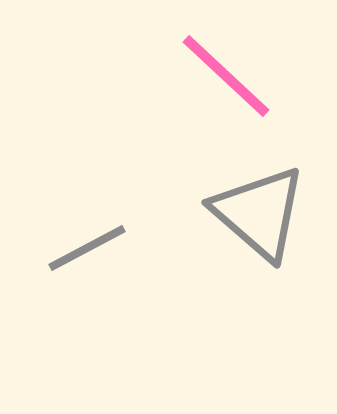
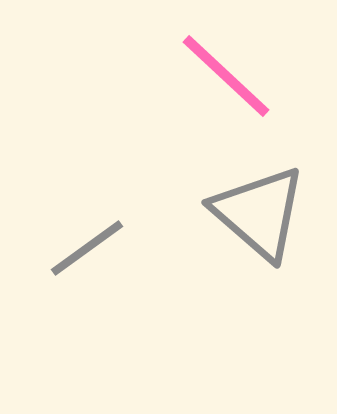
gray line: rotated 8 degrees counterclockwise
